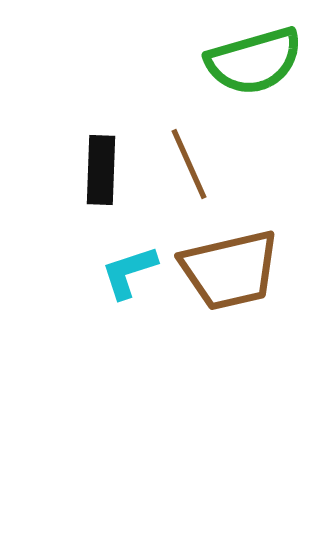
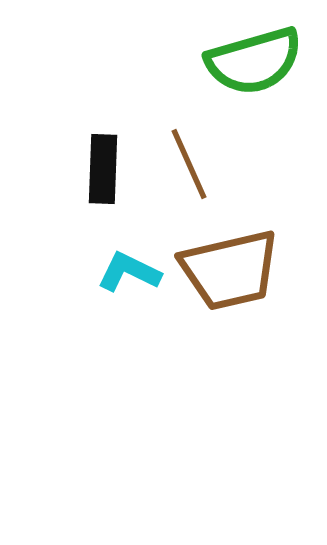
black rectangle: moved 2 px right, 1 px up
cyan L-shape: rotated 44 degrees clockwise
